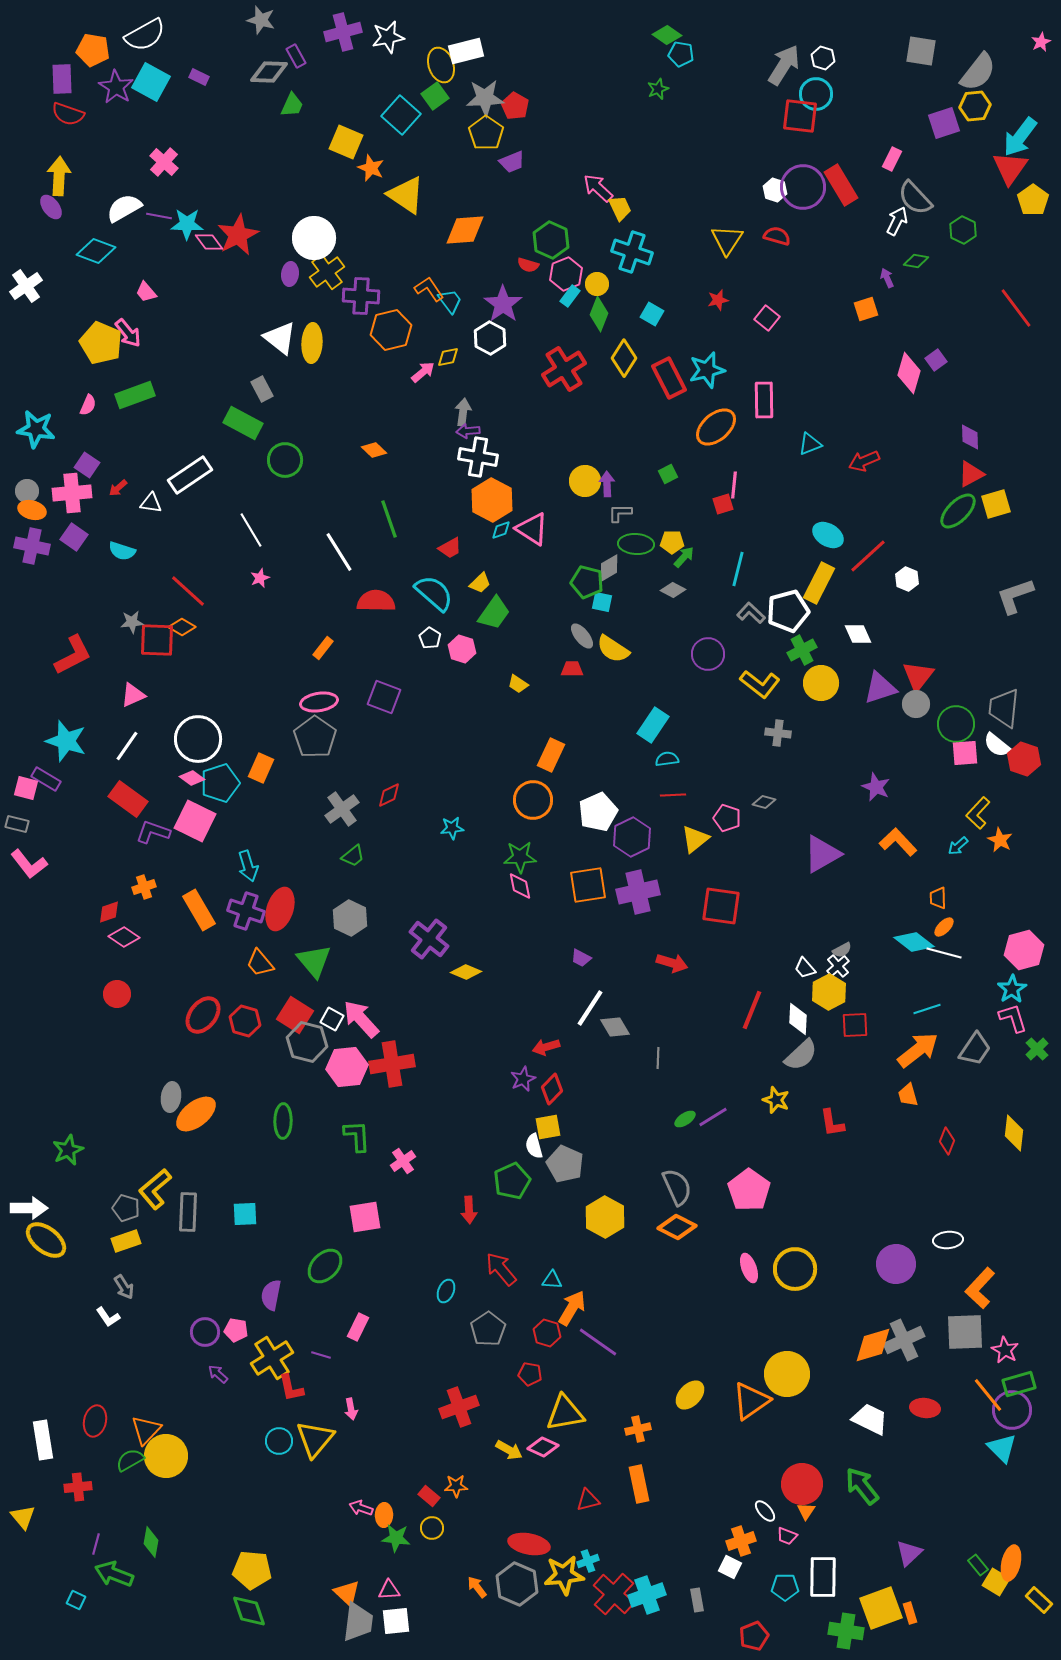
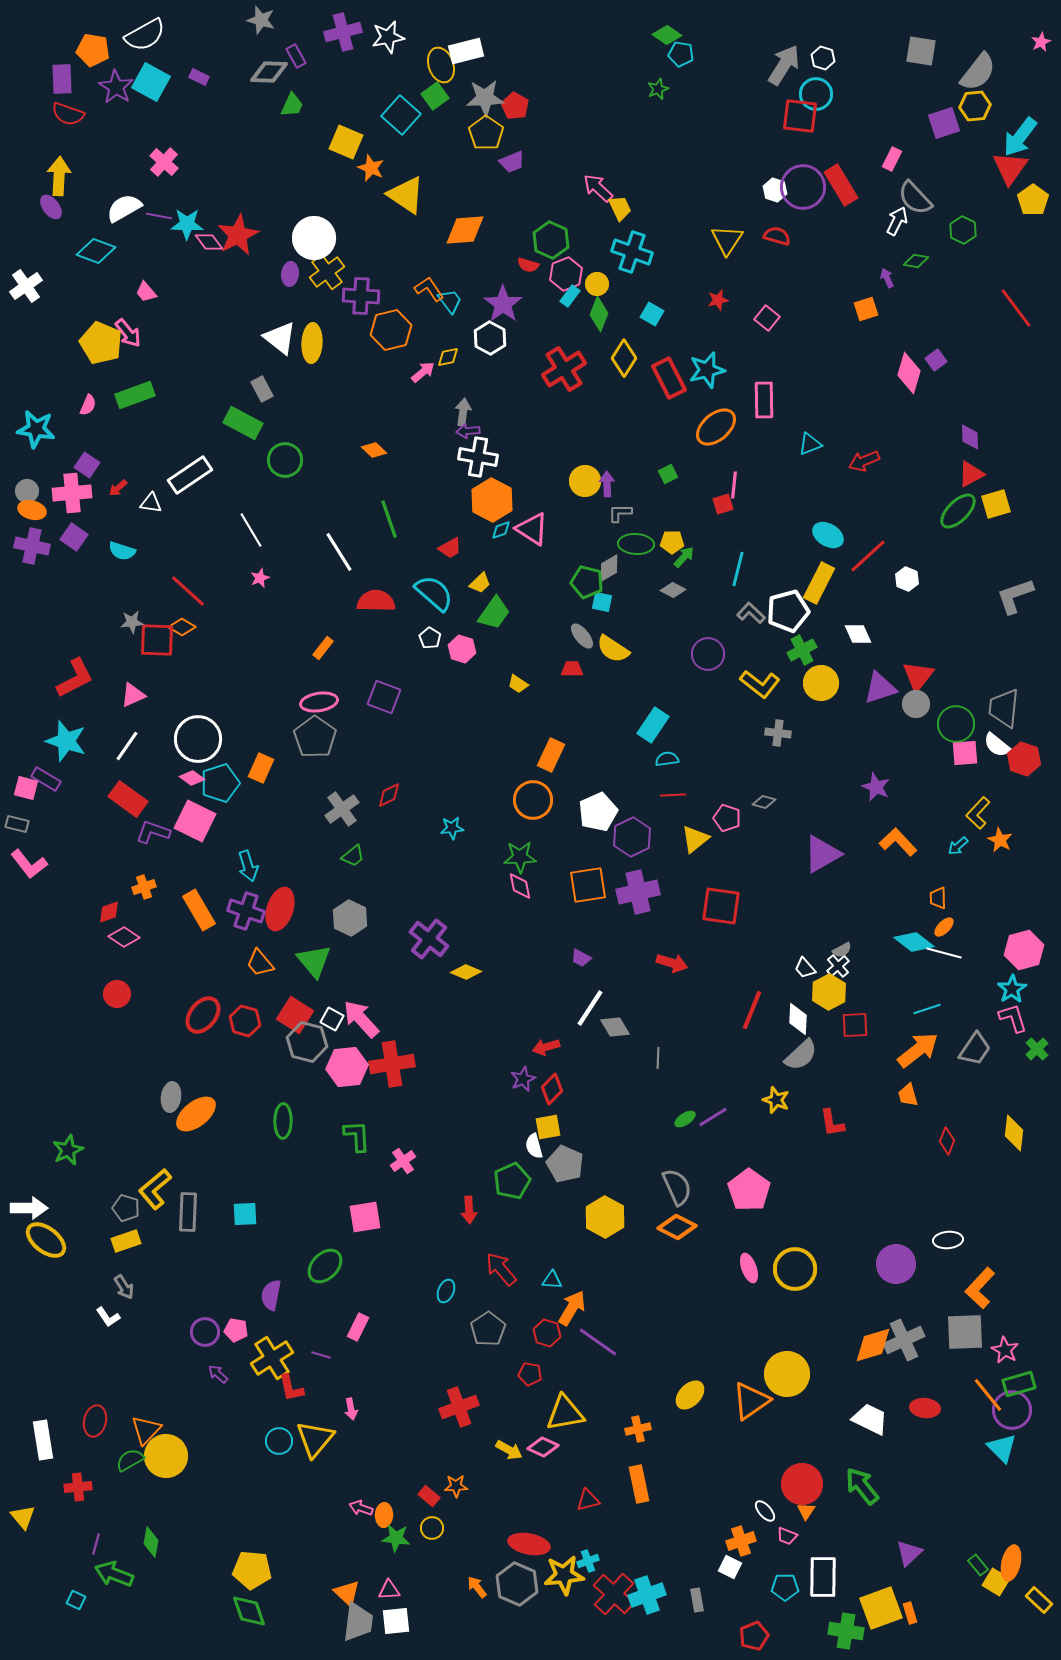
red L-shape at (73, 655): moved 2 px right, 23 px down
